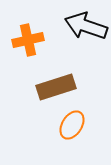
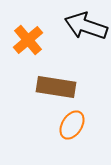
orange cross: rotated 28 degrees counterclockwise
brown rectangle: rotated 27 degrees clockwise
